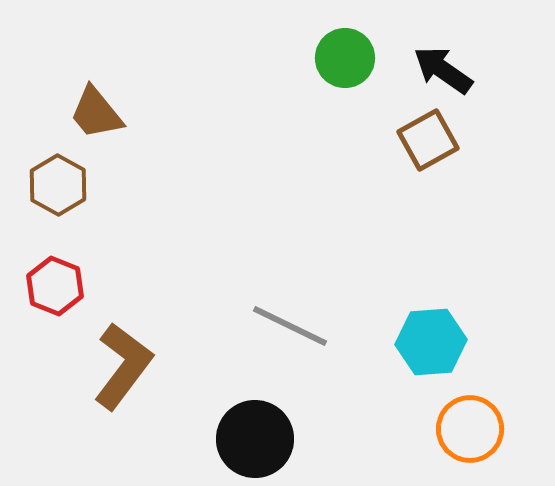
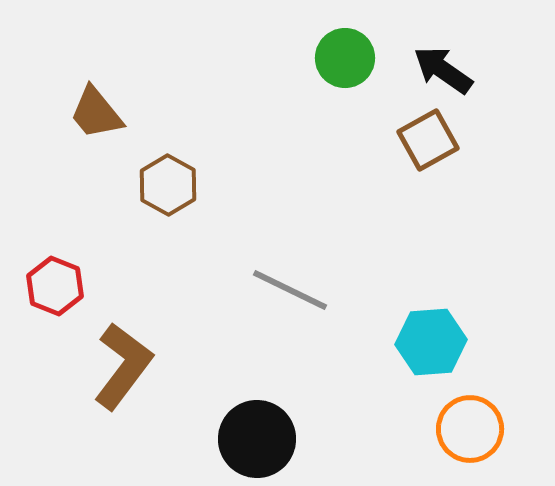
brown hexagon: moved 110 px right
gray line: moved 36 px up
black circle: moved 2 px right
